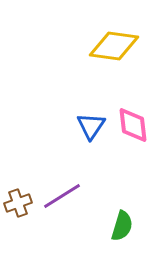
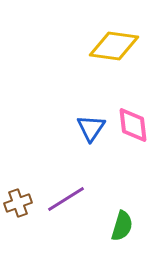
blue triangle: moved 2 px down
purple line: moved 4 px right, 3 px down
